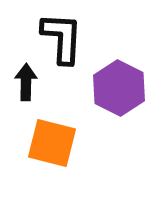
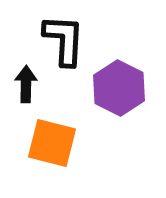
black L-shape: moved 2 px right, 2 px down
black arrow: moved 2 px down
